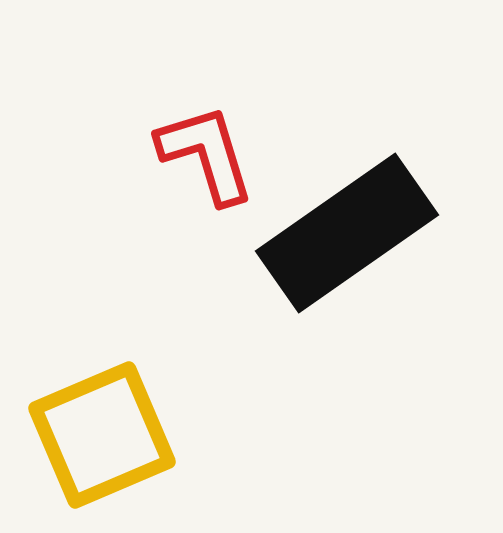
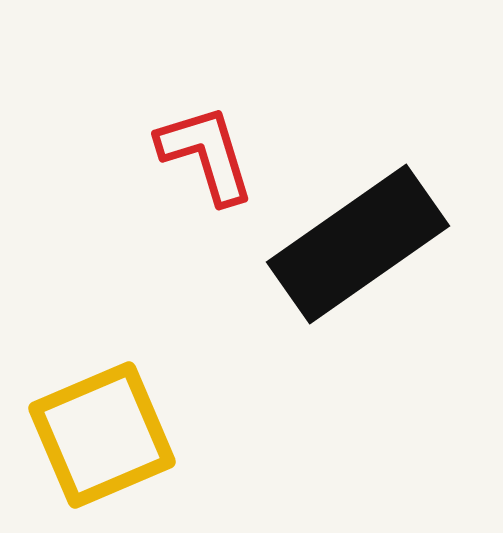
black rectangle: moved 11 px right, 11 px down
